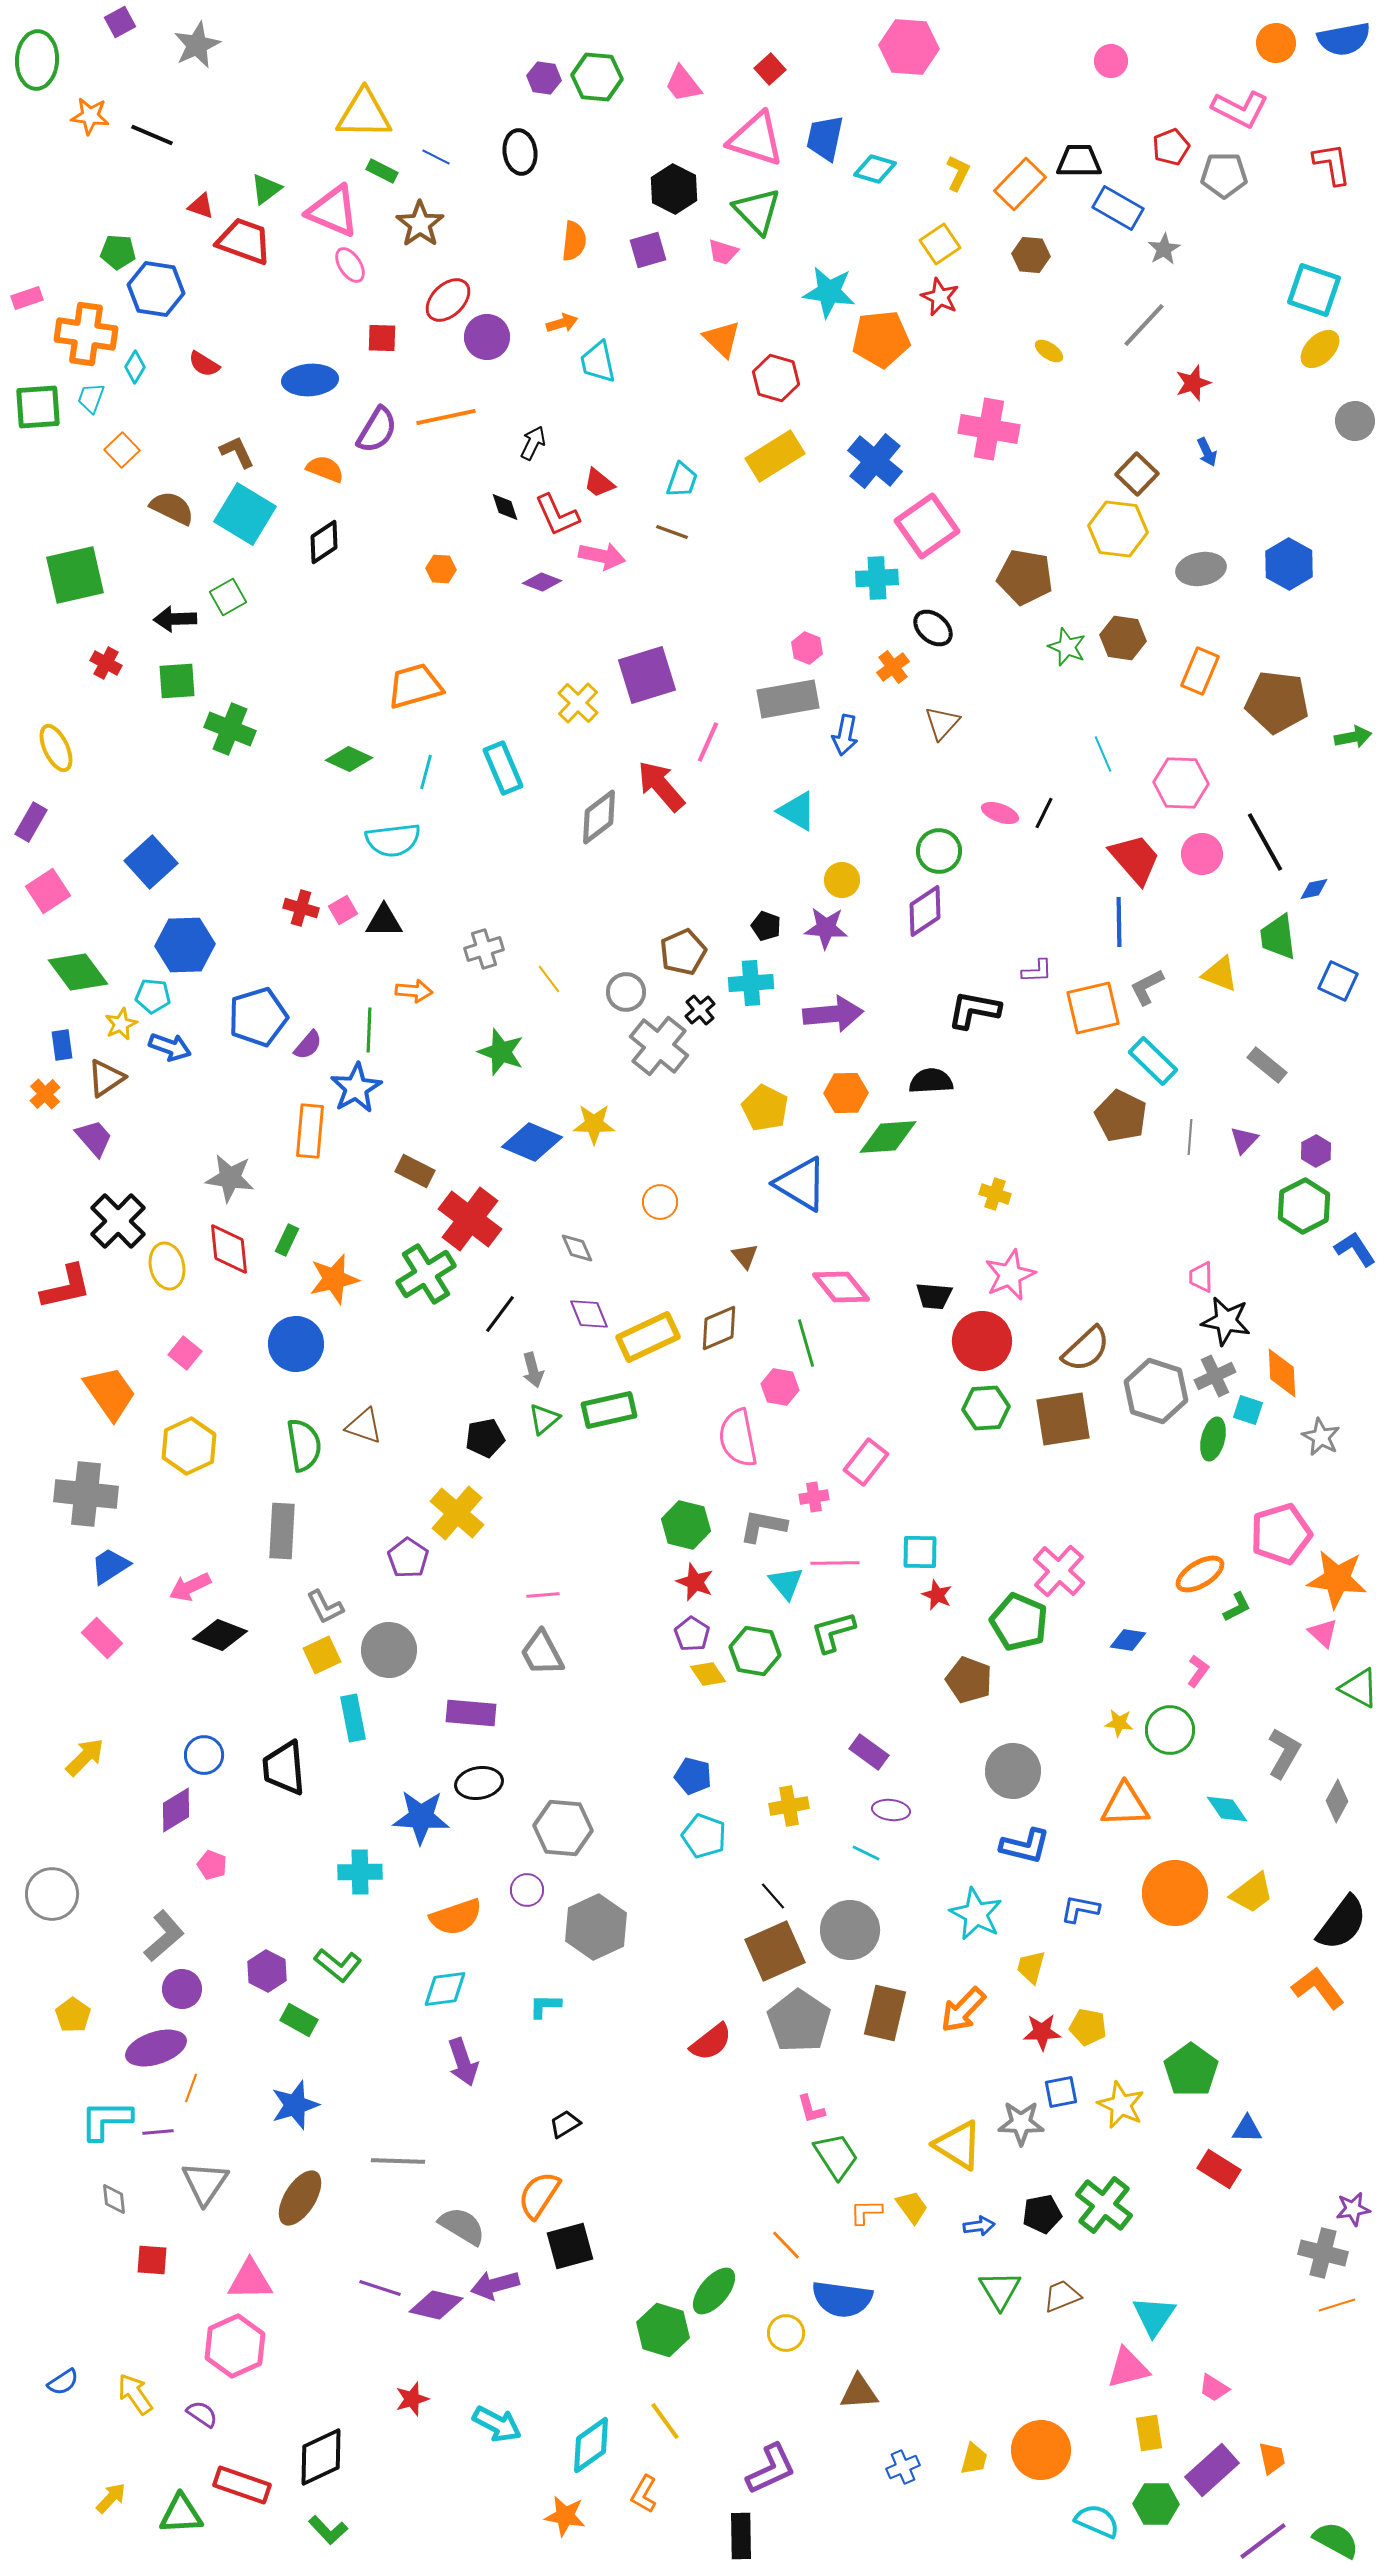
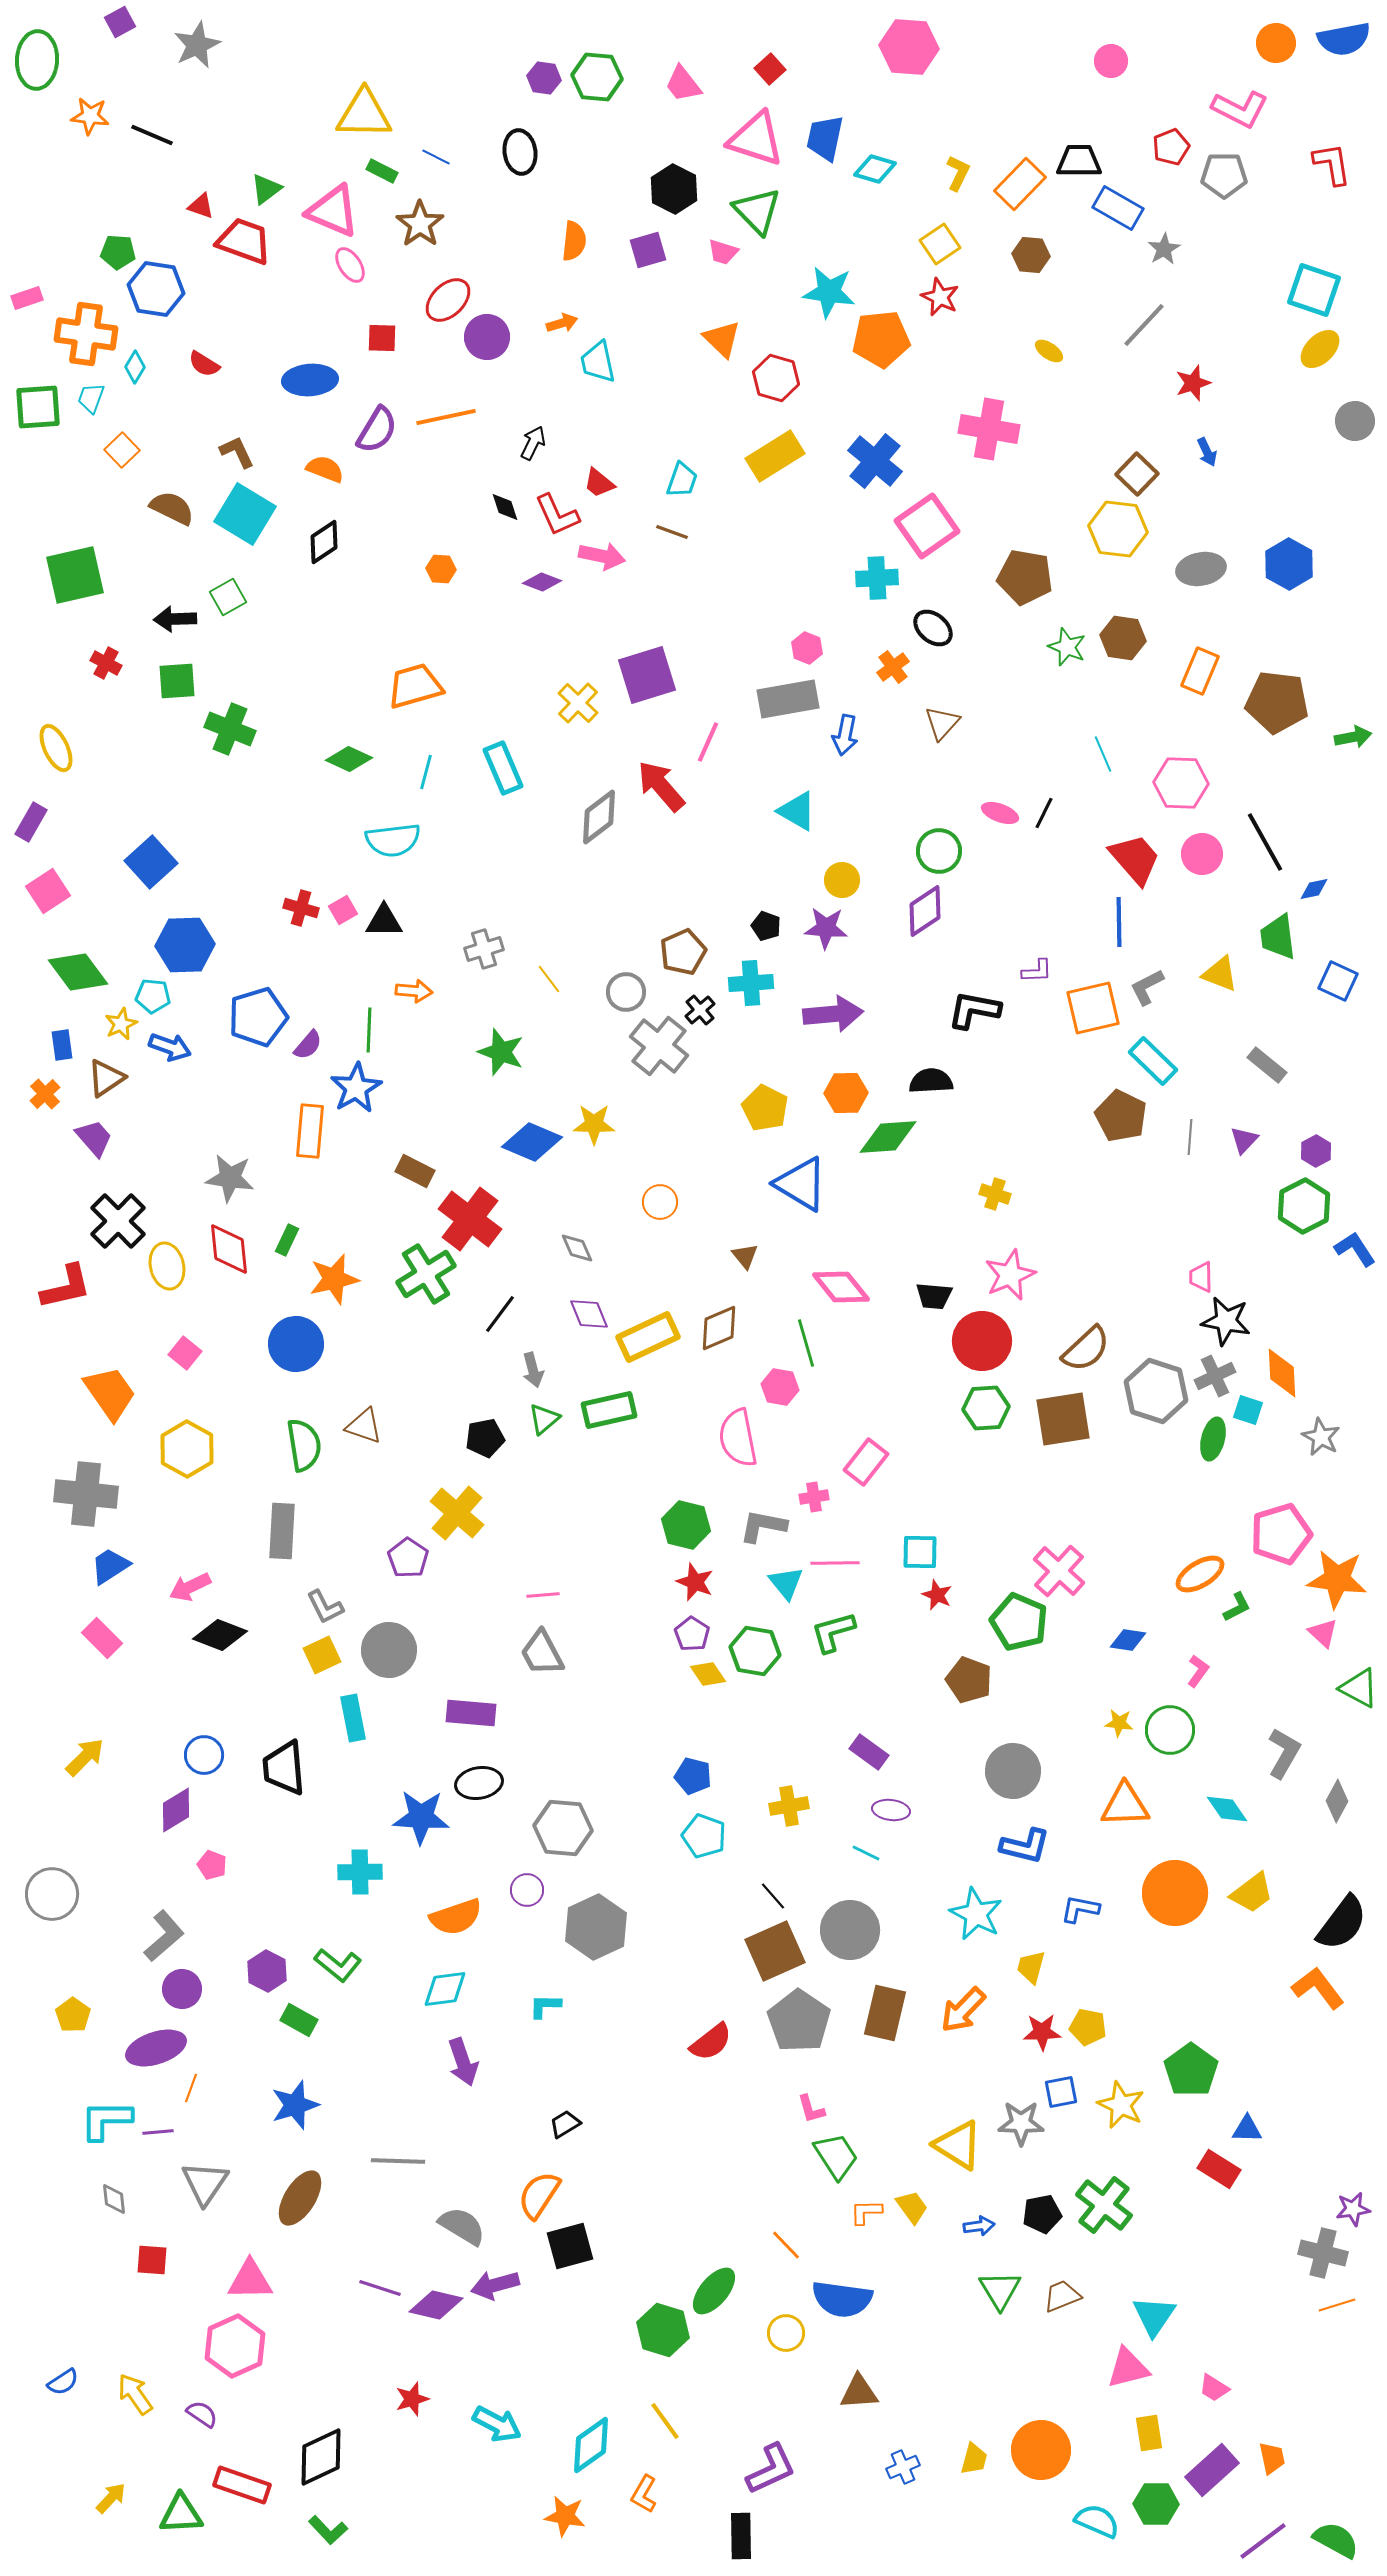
yellow hexagon at (189, 1446): moved 2 px left, 3 px down; rotated 6 degrees counterclockwise
